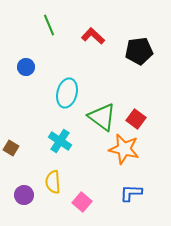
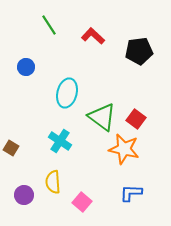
green line: rotated 10 degrees counterclockwise
